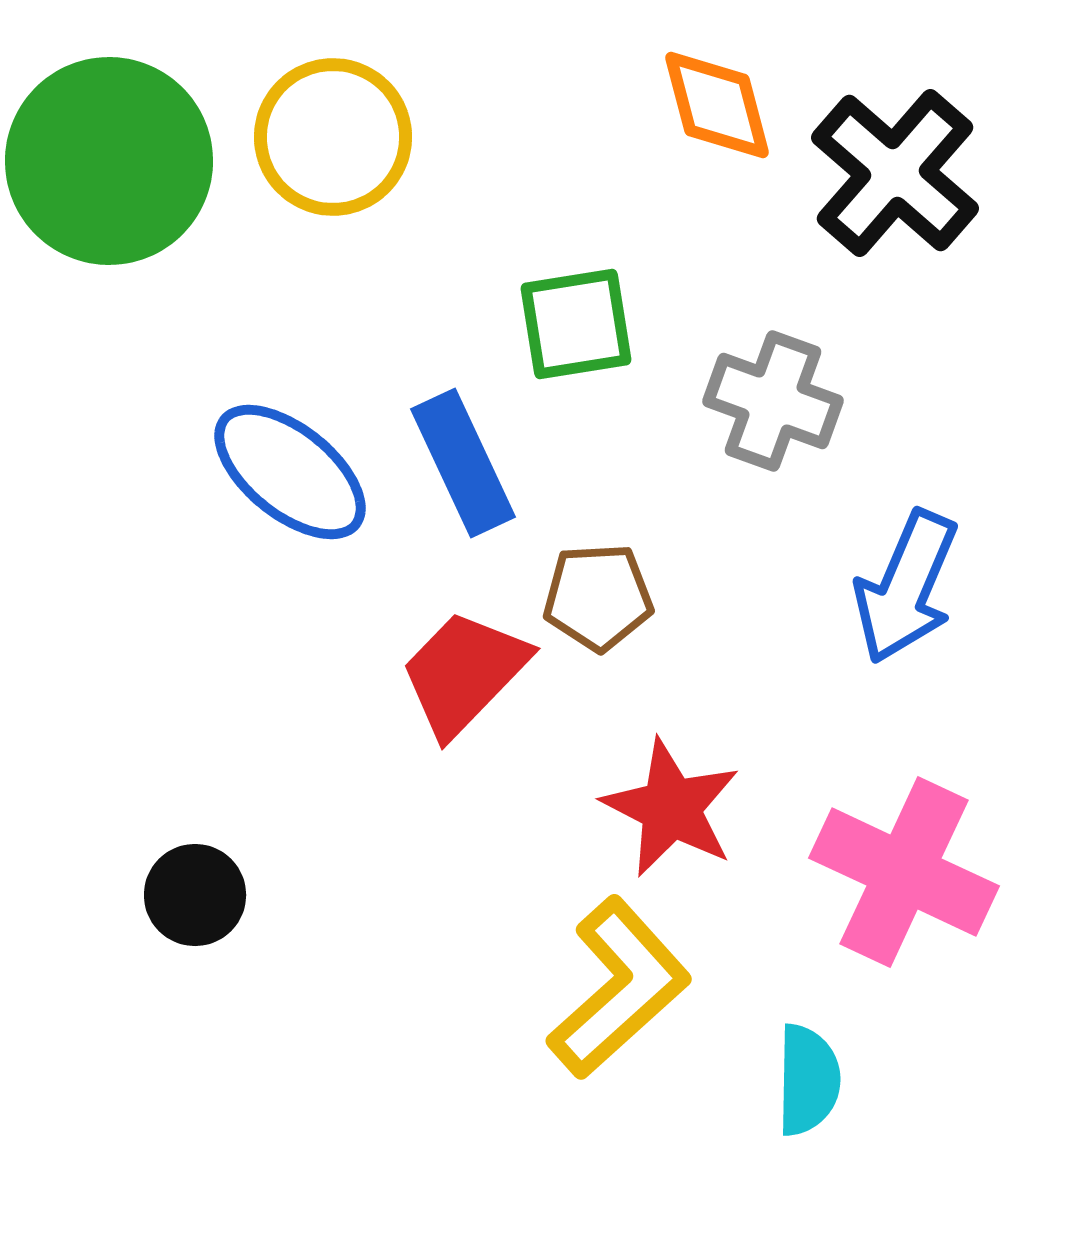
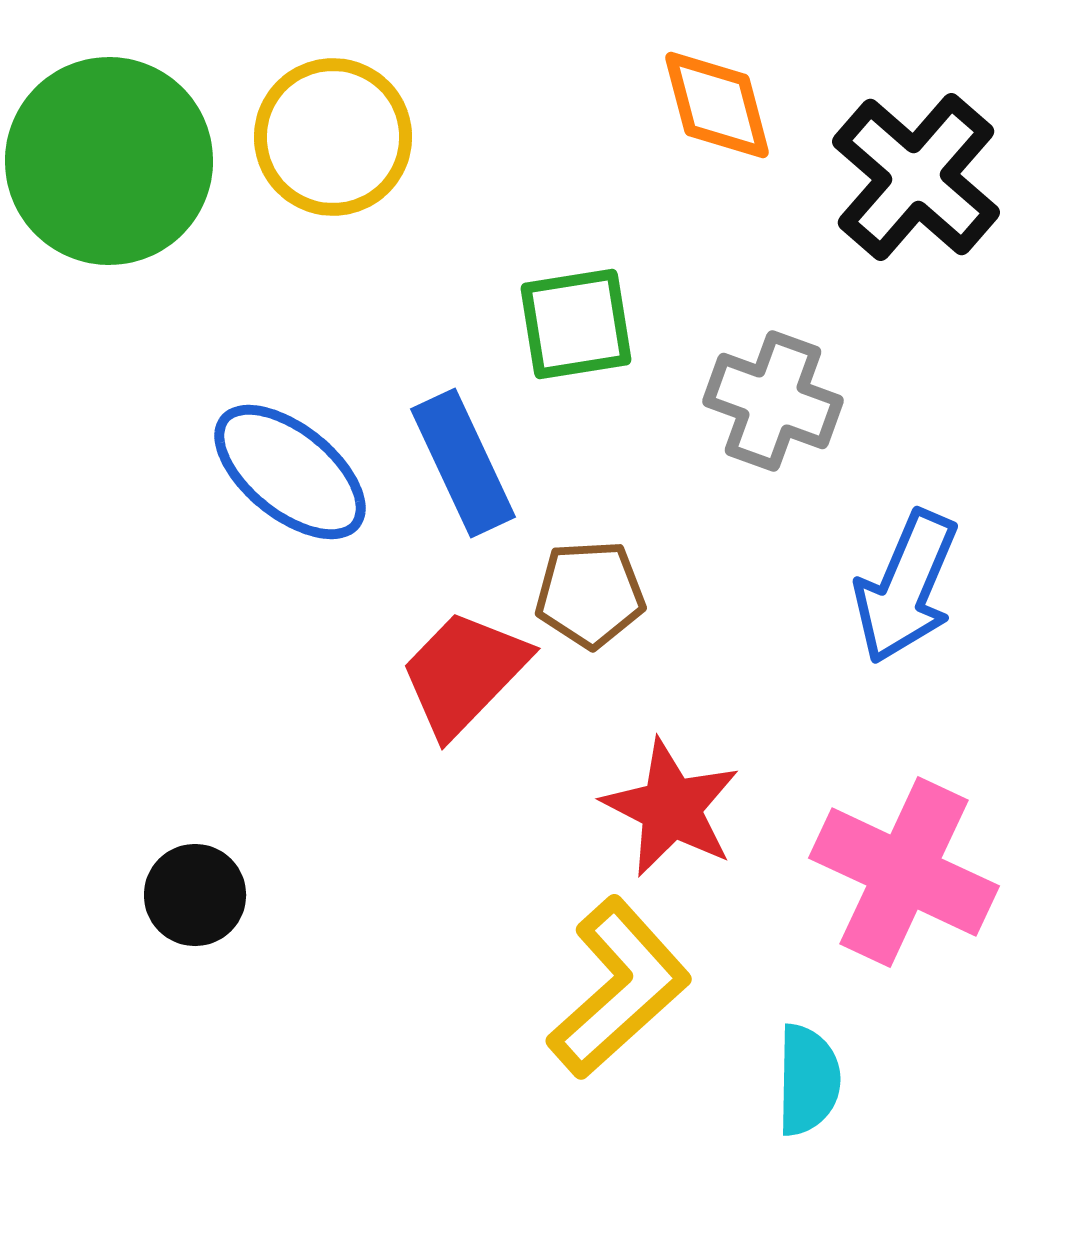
black cross: moved 21 px right, 4 px down
brown pentagon: moved 8 px left, 3 px up
